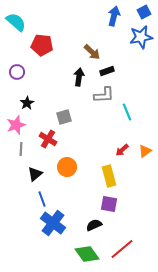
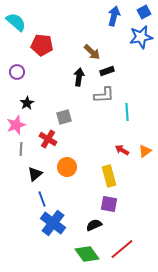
cyan line: rotated 18 degrees clockwise
red arrow: rotated 72 degrees clockwise
